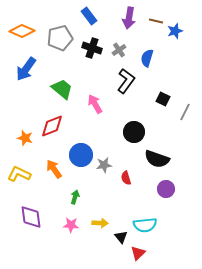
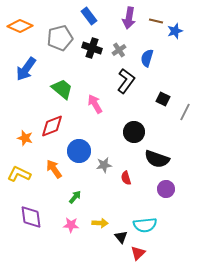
orange diamond: moved 2 px left, 5 px up
blue circle: moved 2 px left, 4 px up
green arrow: rotated 24 degrees clockwise
